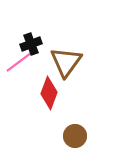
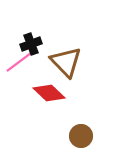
brown triangle: rotated 20 degrees counterclockwise
red diamond: rotated 68 degrees counterclockwise
brown circle: moved 6 px right
